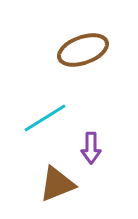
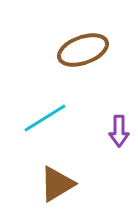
purple arrow: moved 28 px right, 17 px up
brown triangle: rotated 9 degrees counterclockwise
